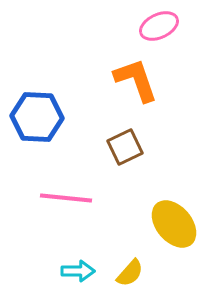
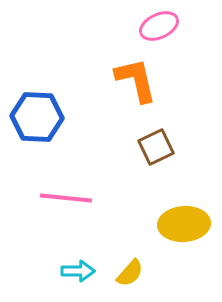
orange L-shape: rotated 6 degrees clockwise
brown square: moved 31 px right
yellow ellipse: moved 10 px right; rotated 54 degrees counterclockwise
